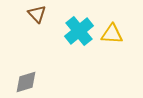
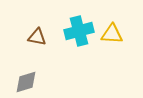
brown triangle: moved 23 px down; rotated 36 degrees counterclockwise
cyan cross: rotated 24 degrees clockwise
